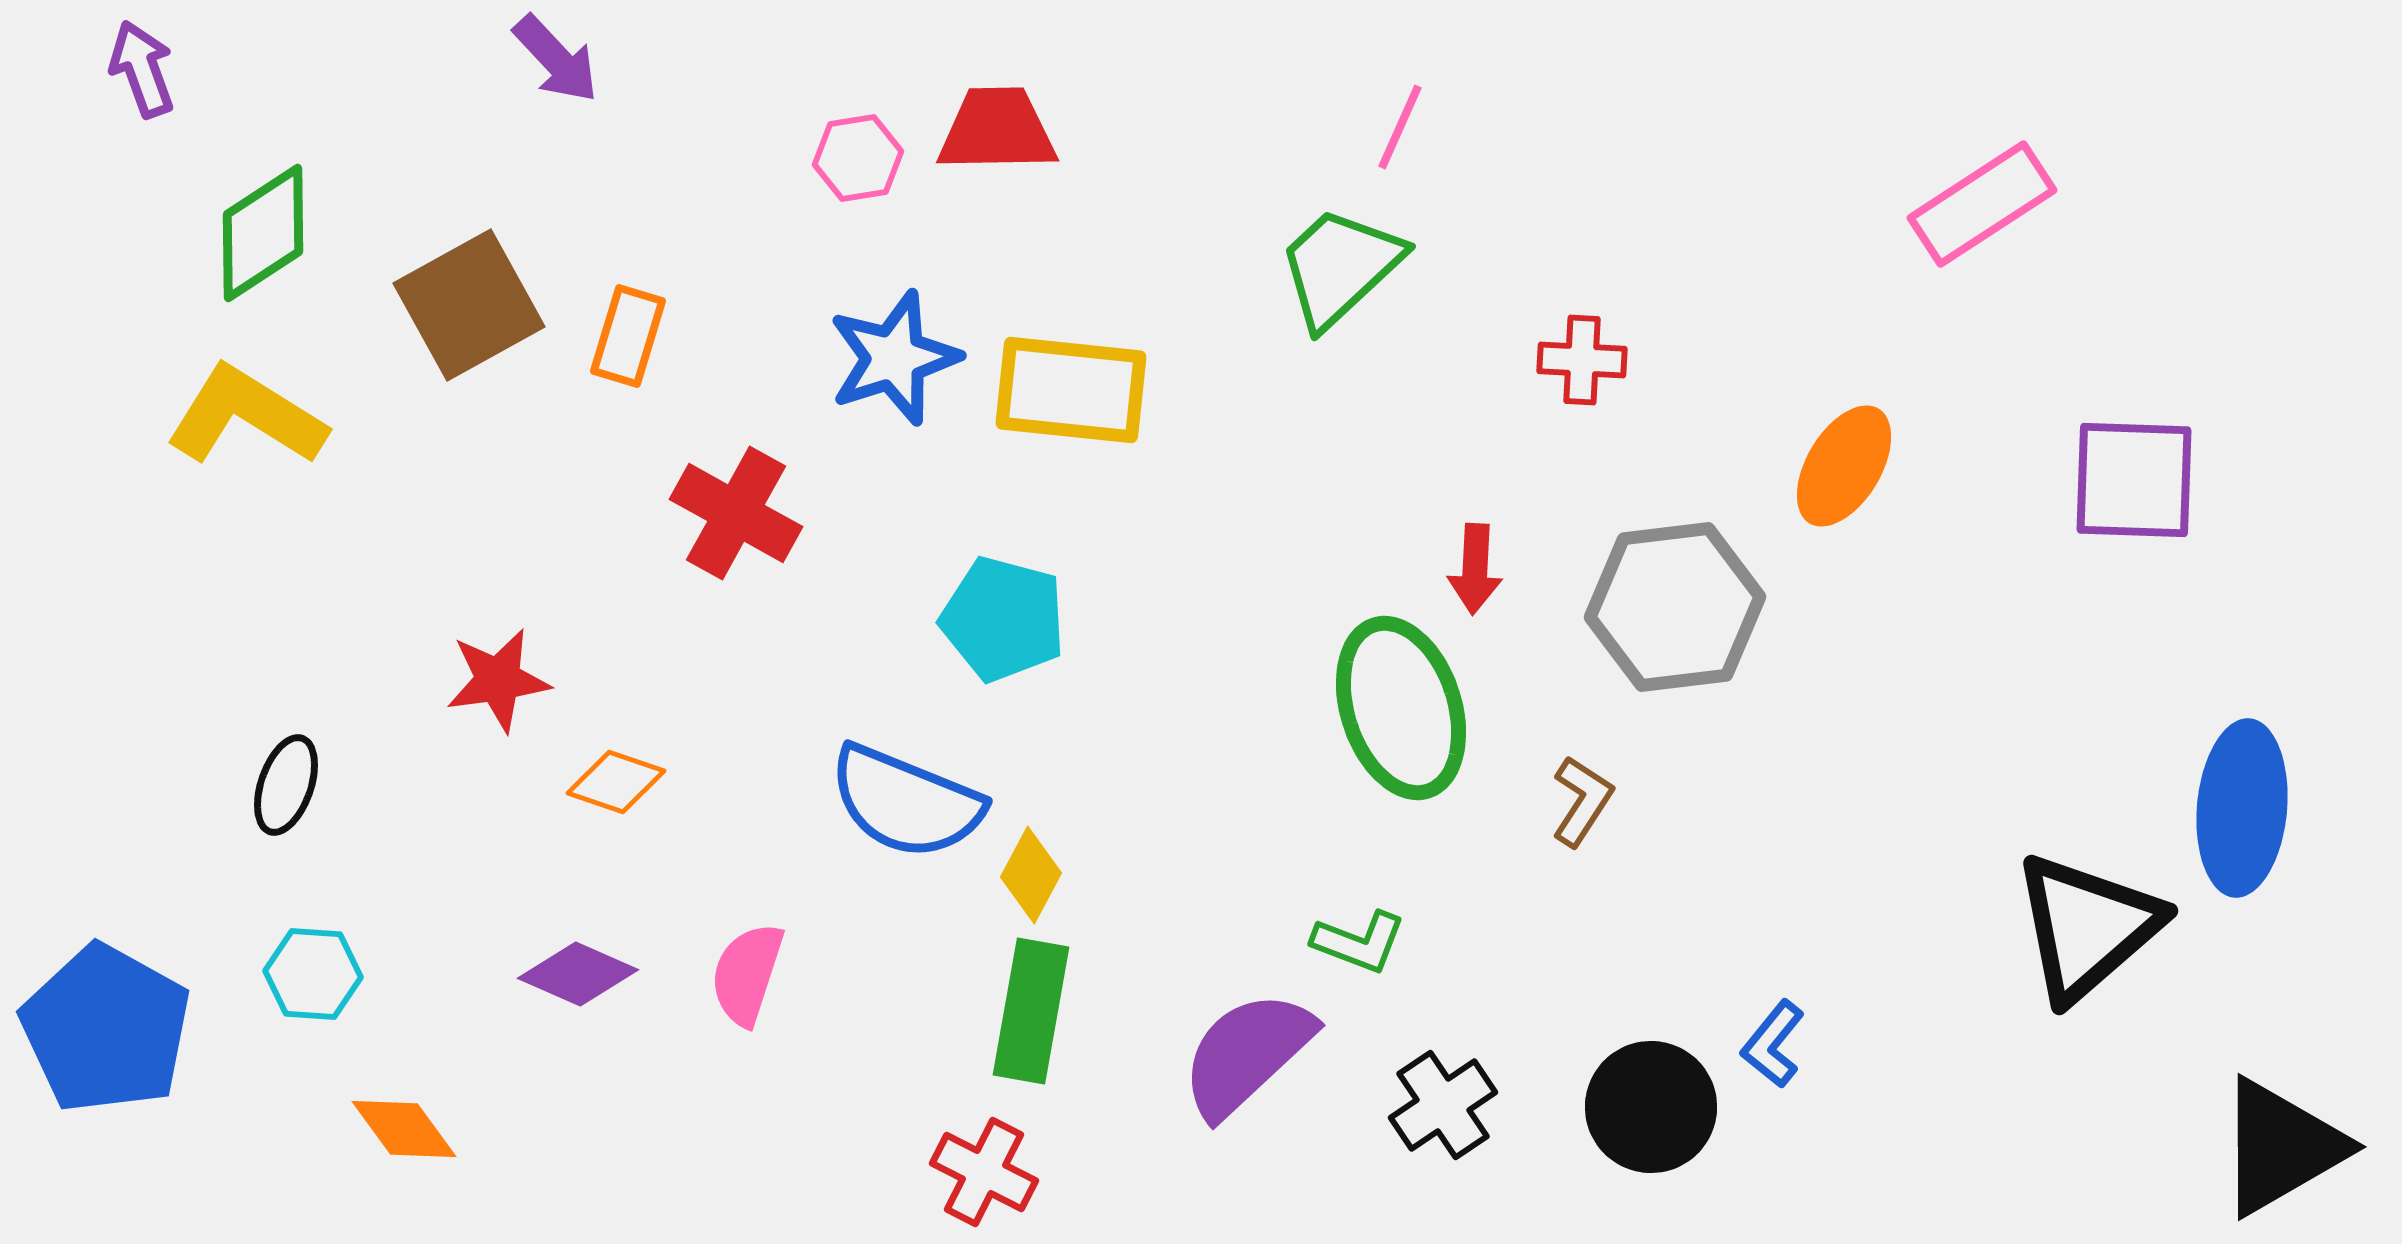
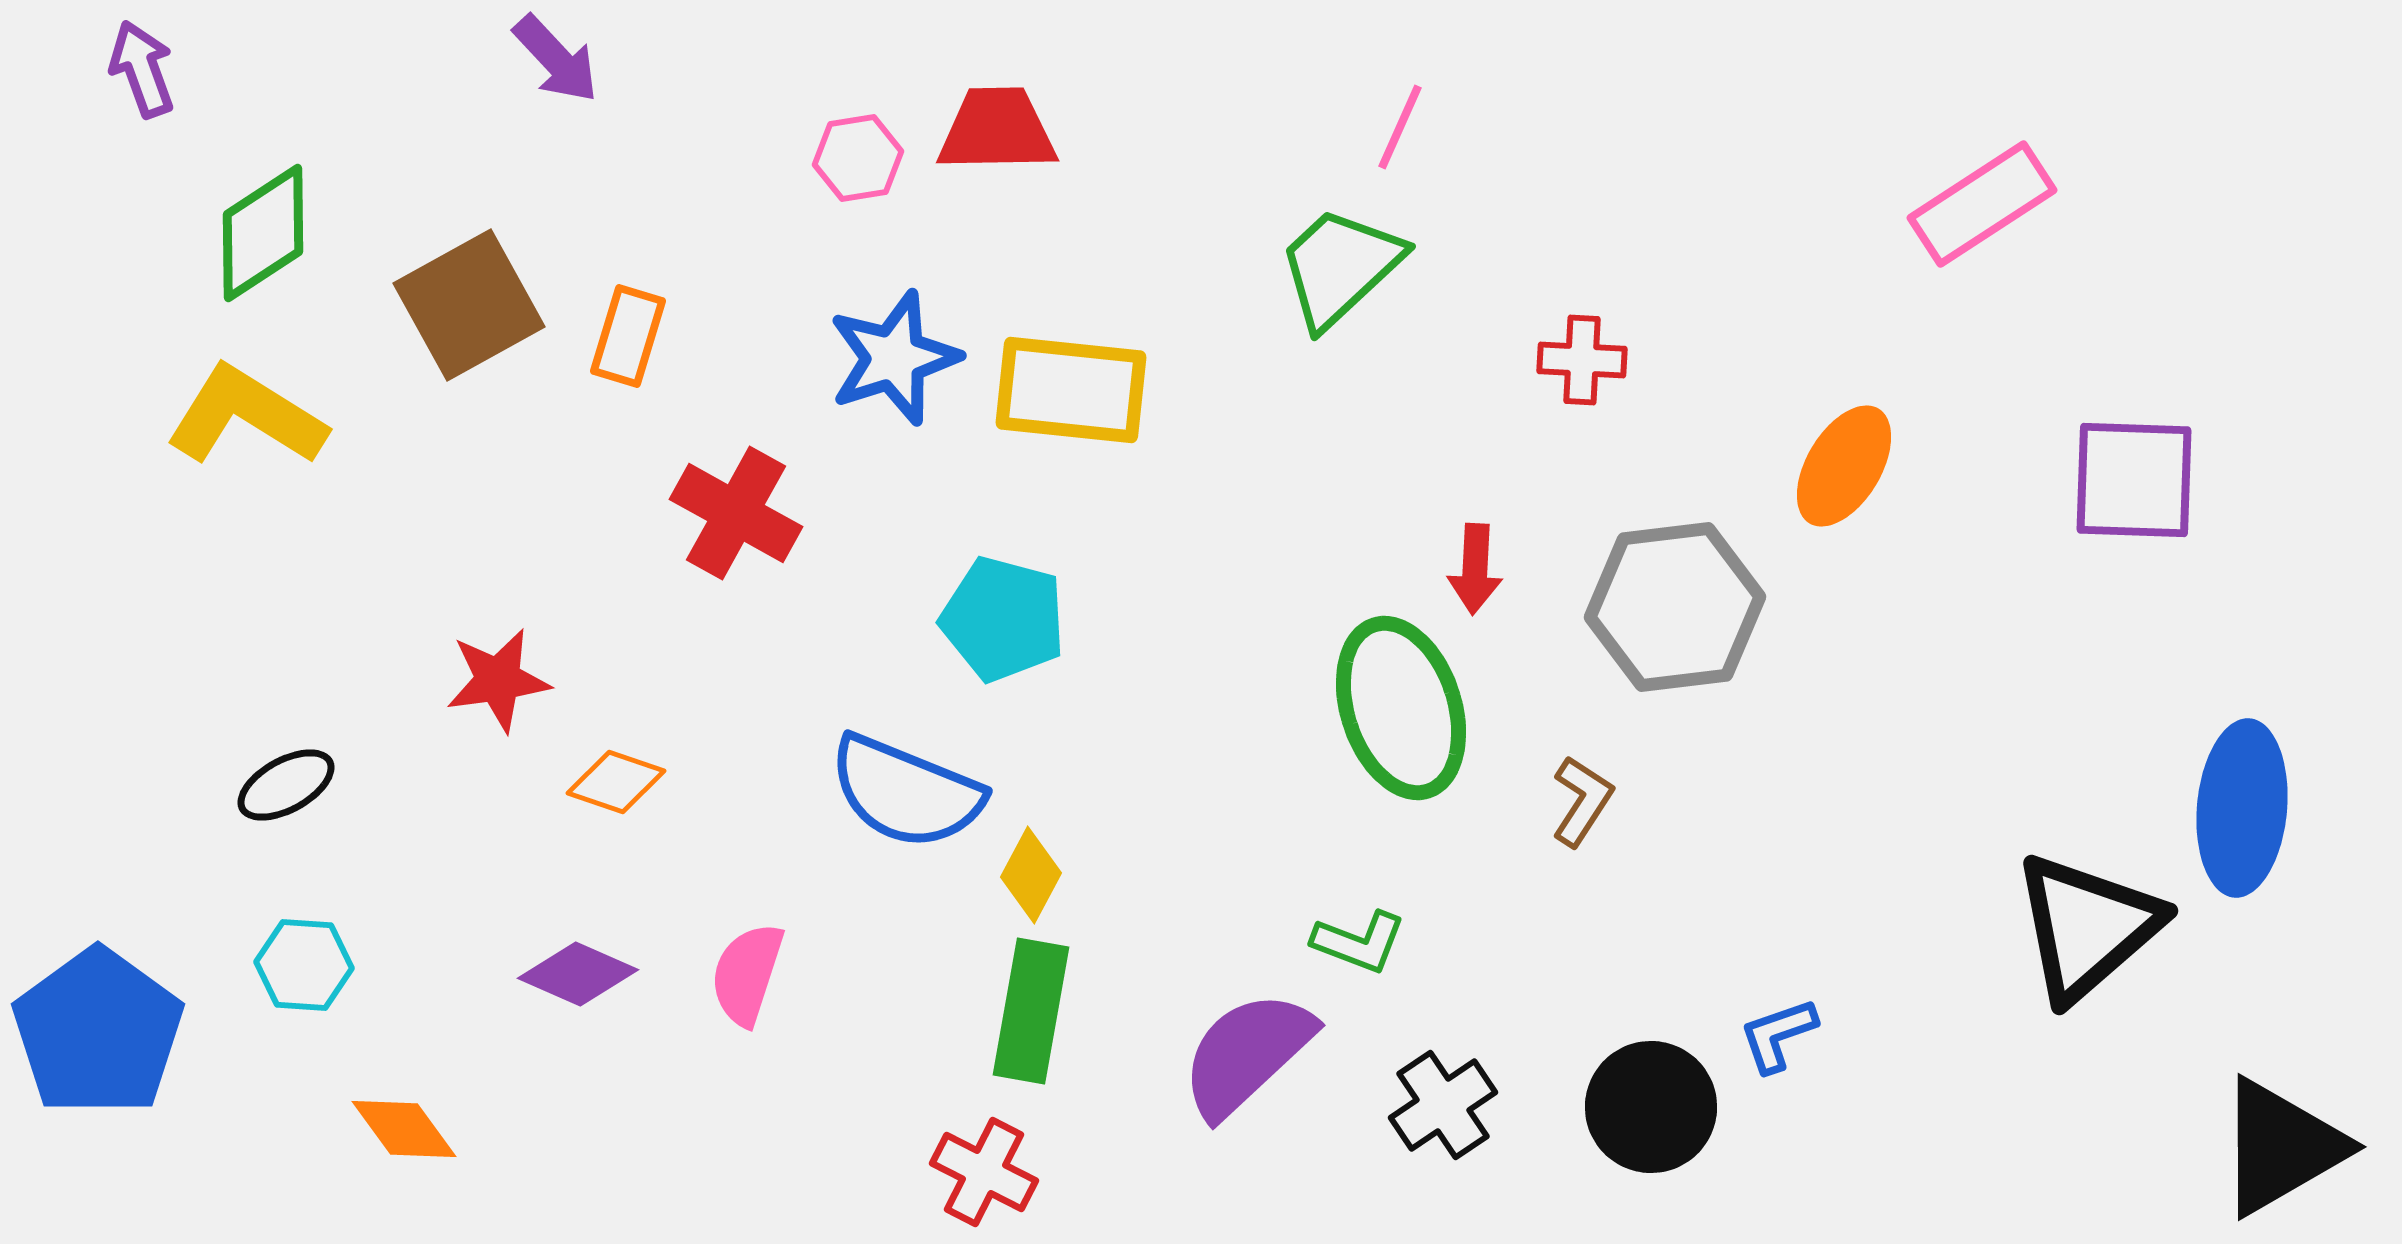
black ellipse at (286, 785): rotated 42 degrees clockwise
blue semicircle at (906, 802): moved 10 px up
cyan hexagon at (313, 974): moved 9 px left, 9 px up
blue pentagon at (106, 1029): moved 8 px left, 3 px down; rotated 7 degrees clockwise
blue L-shape at (1773, 1044): moved 5 px right, 9 px up; rotated 32 degrees clockwise
